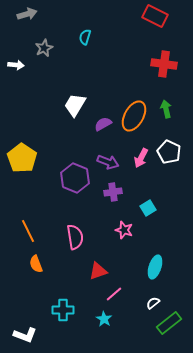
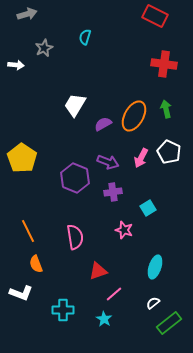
white L-shape: moved 4 px left, 42 px up
